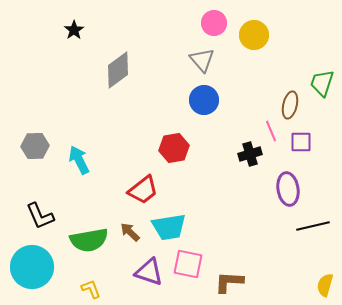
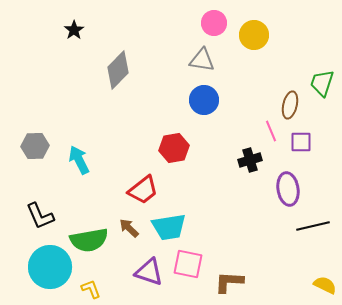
gray triangle: rotated 40 degrees counterclockwise
gray diamond: rotated 9 degrees counterclockwise
black cross: moved 6 px down
brown arrow: moved 1 px left, 4 px up
cyan circle: moved 18 px right
yellow semicircle: rotated 100 degrees clockwise
